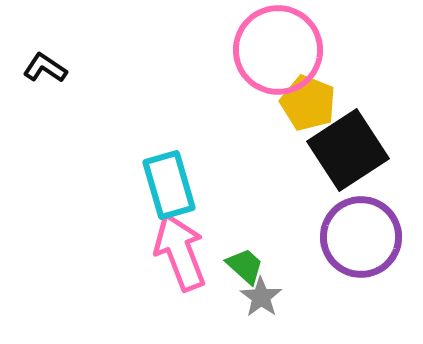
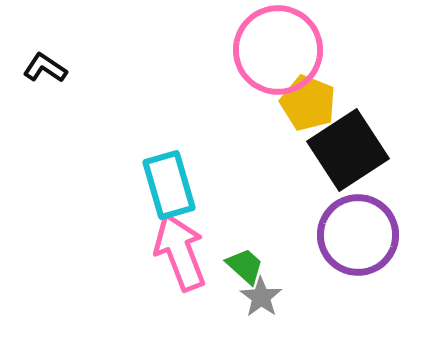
purple circle: moved 3 px left, 2 px up
